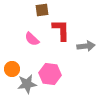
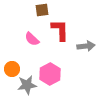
red L-shape: moved 1 px left
pink hexagon: rotated 25 degrees clockwise
gray star: moved 1 px down
